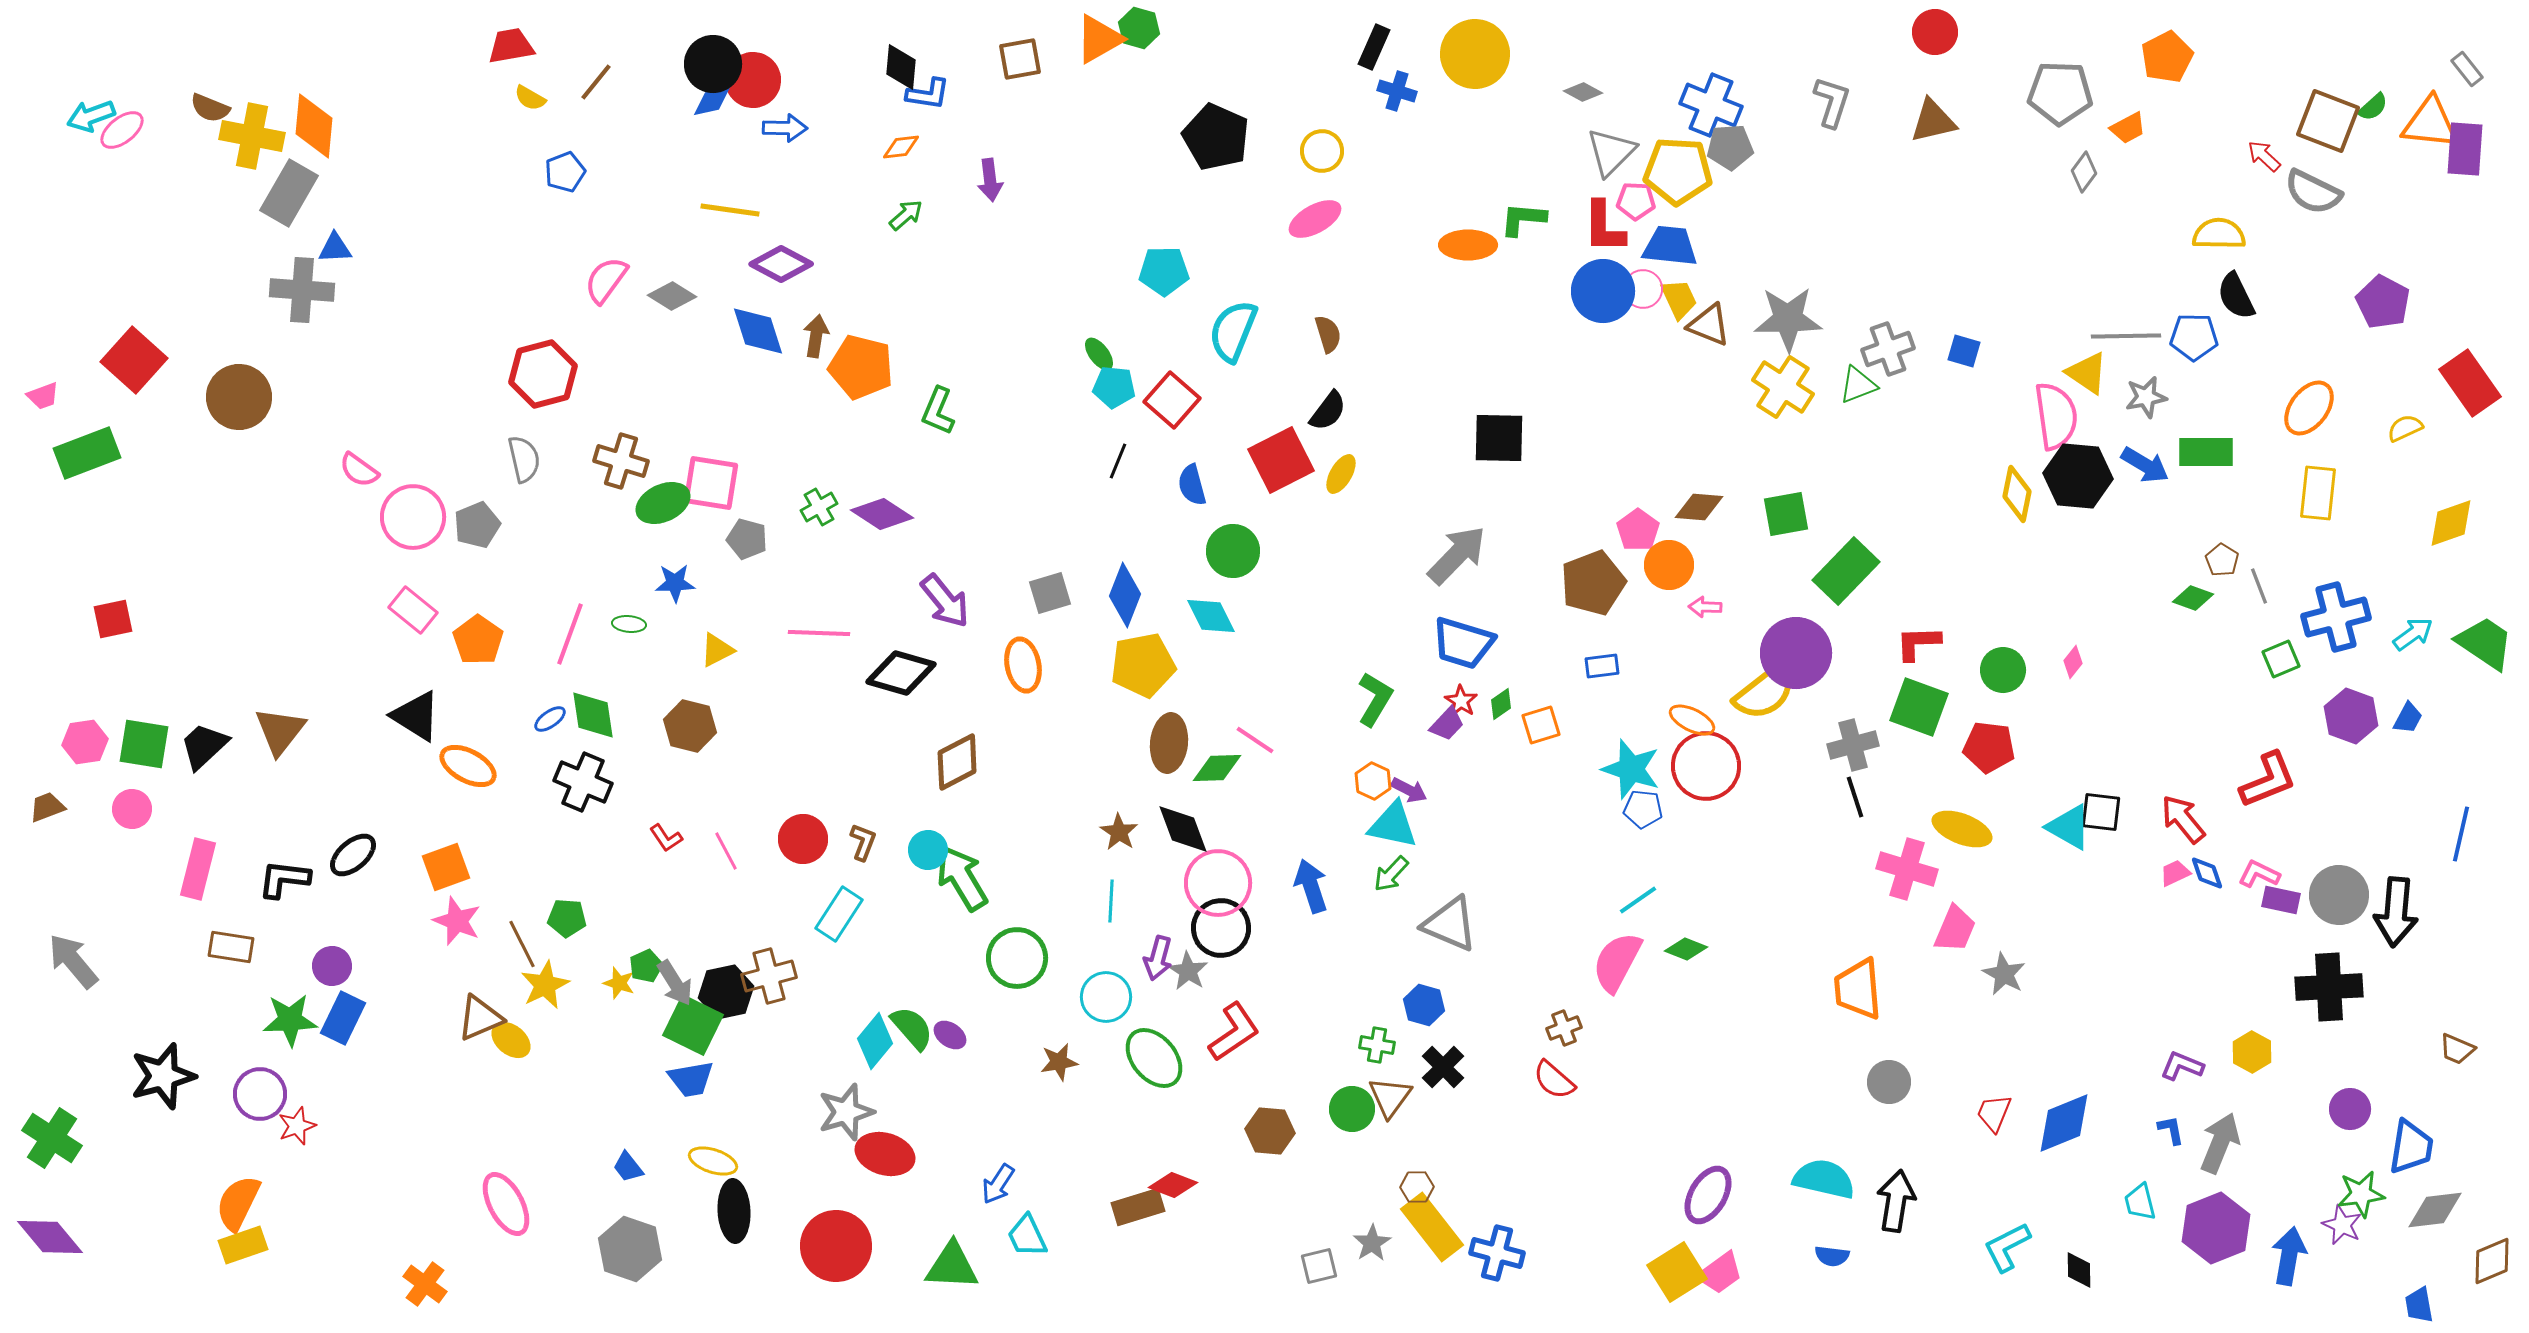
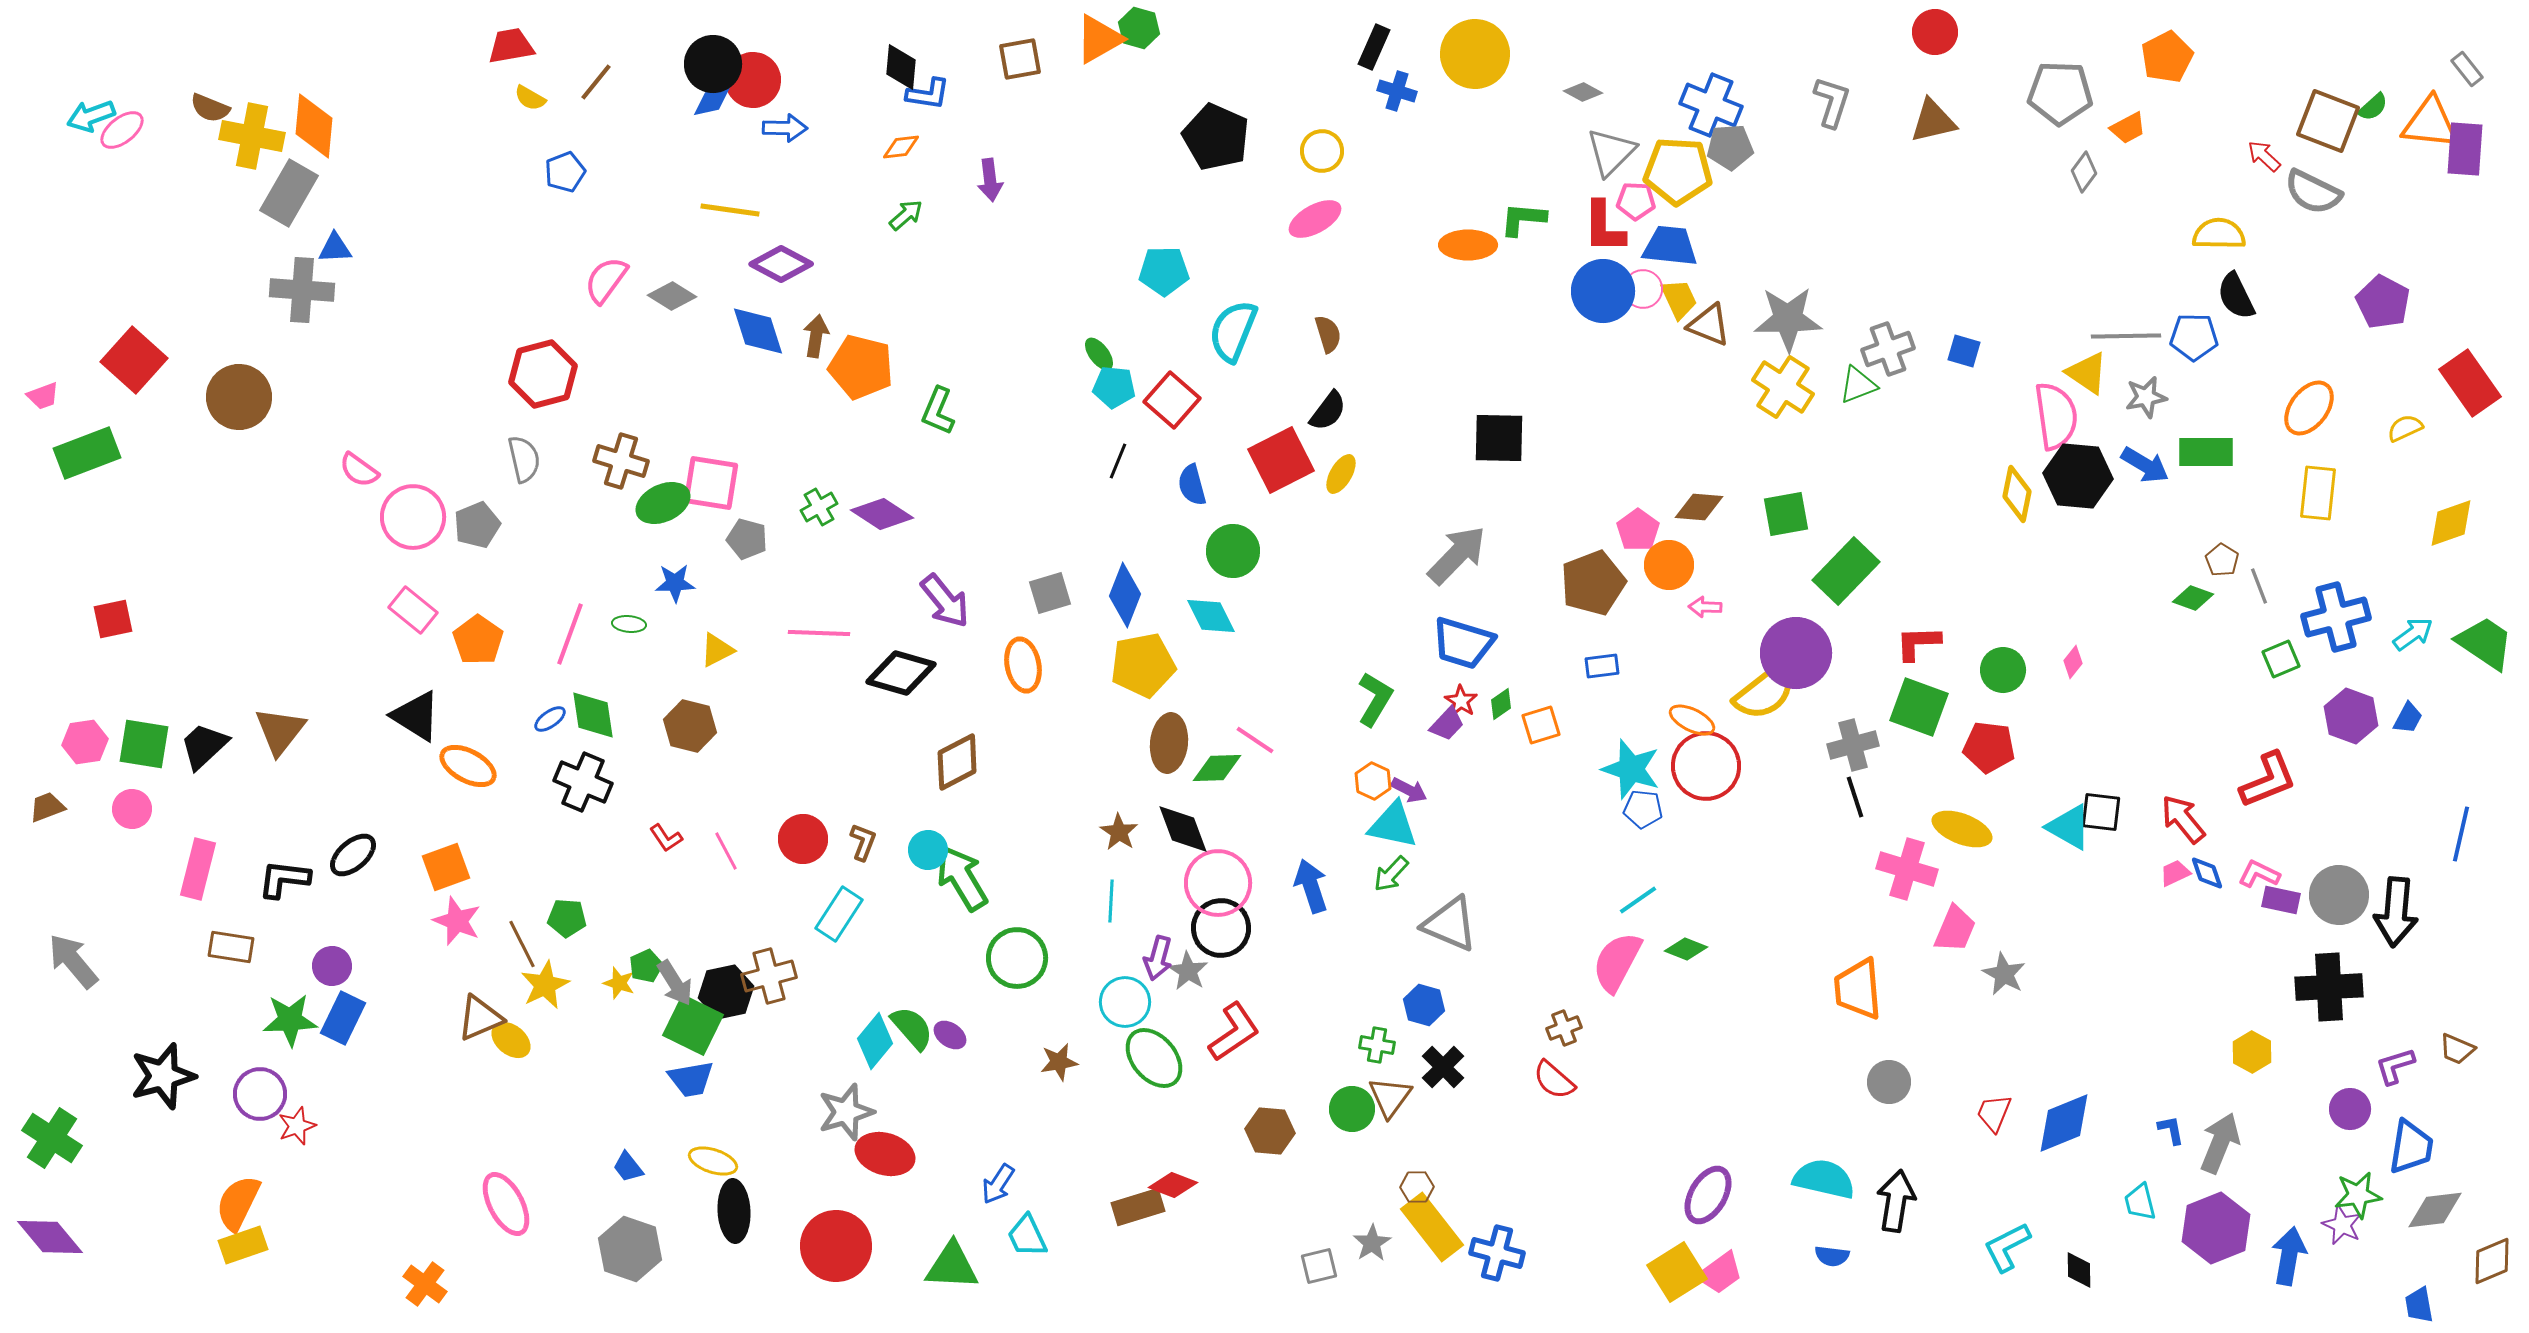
cyan circle at (1106, 997): moved 19 px right, 5 px down
purple L-shape at (2182, 1066): moved 213 px right; rotated 39 degrees counterclockwise
green star at (2361, 1194): moved 3 px left, 1 px down
